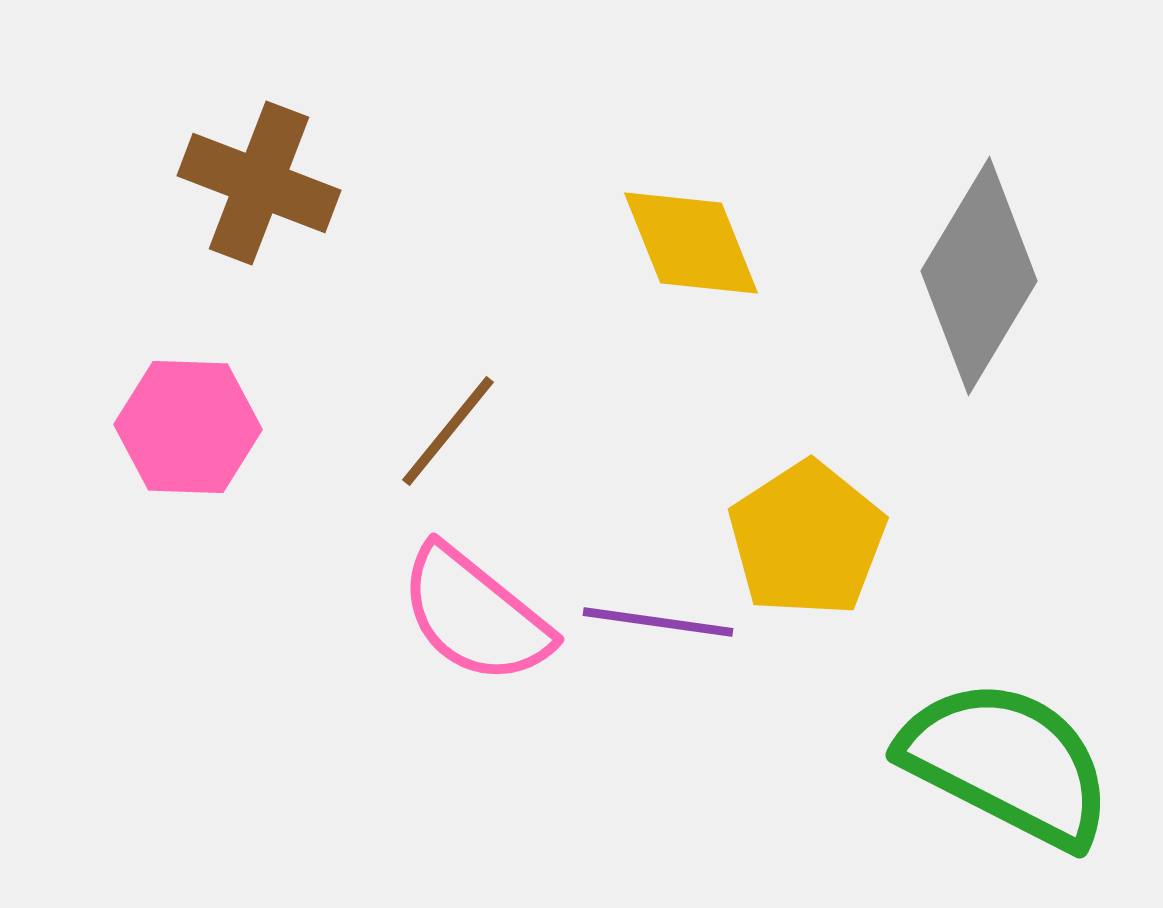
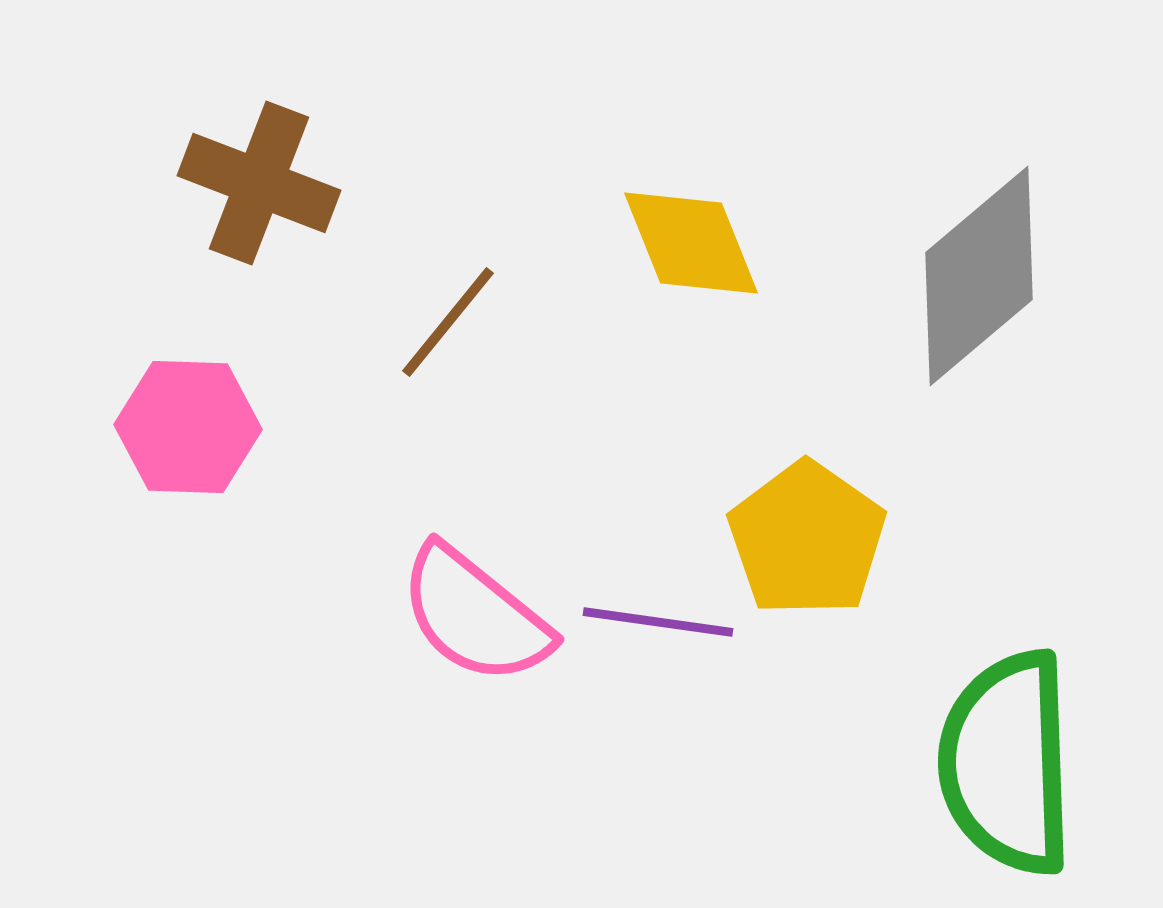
gray diamond: rotated 19 degrees clockwise
brown line: moved 109 px up
yellow pentagon: rotated 4 degrees counterclockwise
green semicircle: rotated 119 degrees counterclockwise
